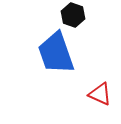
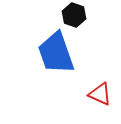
black hexagon: moved 1 px right
